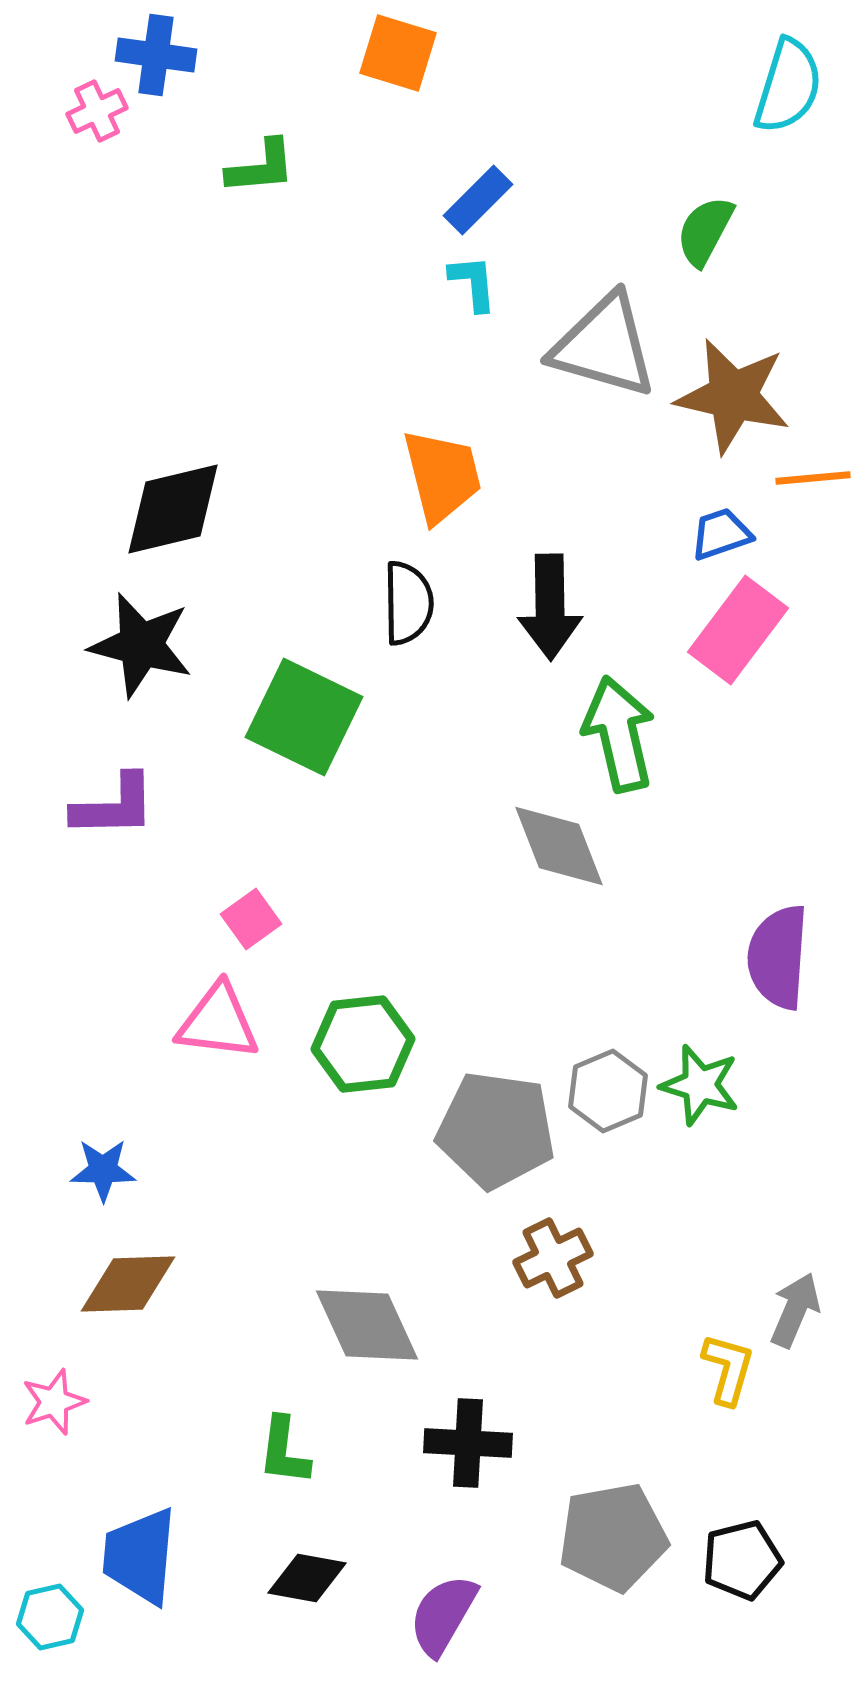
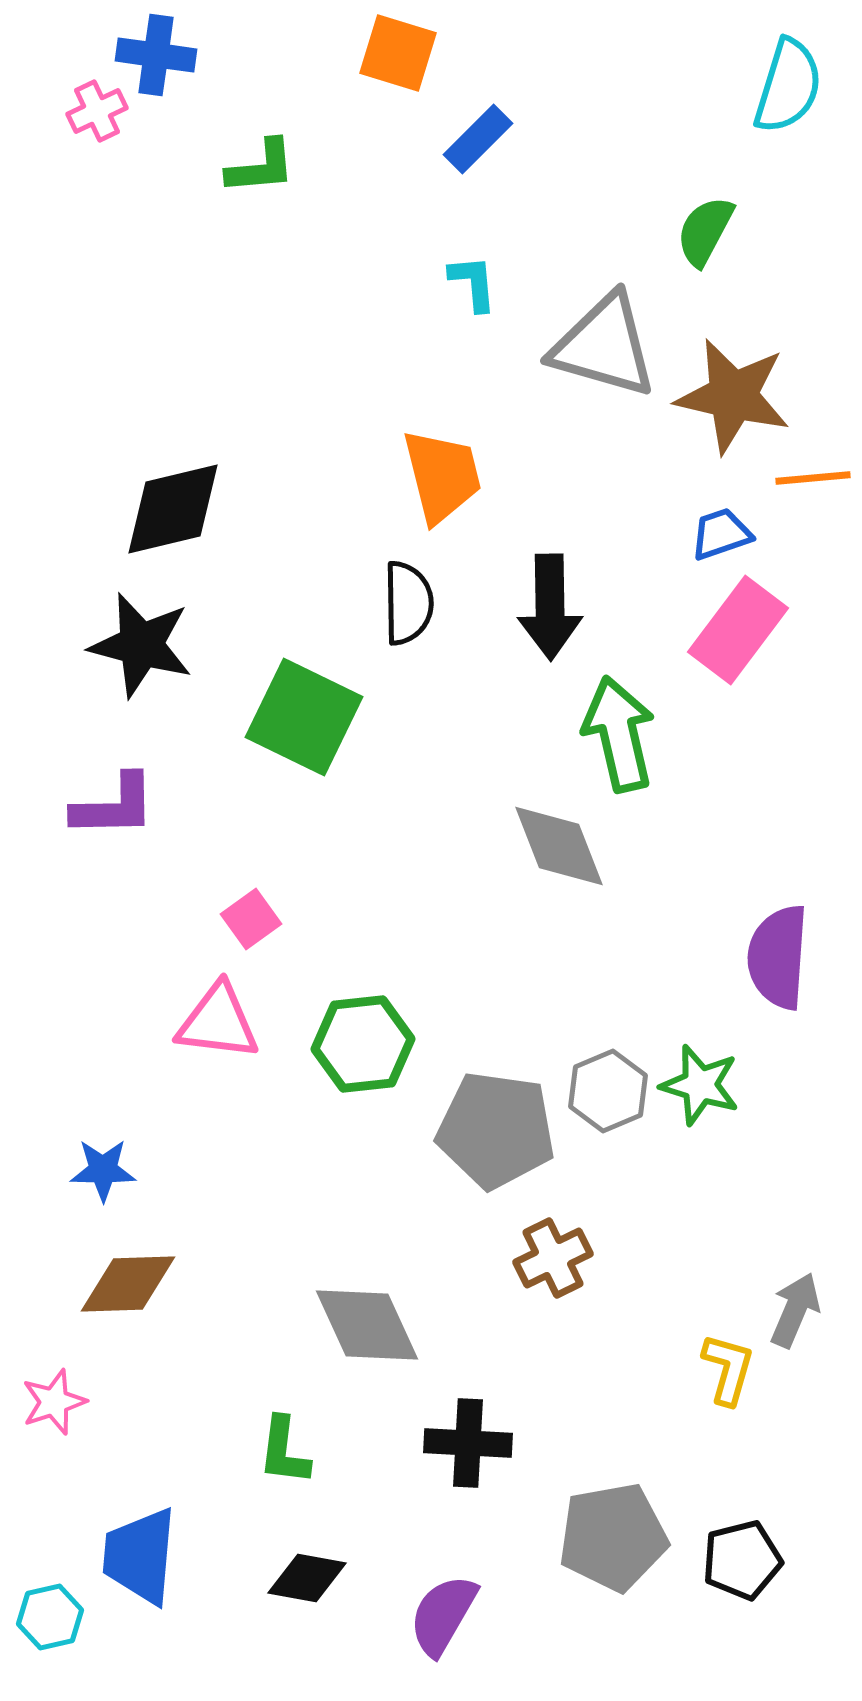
blue rectangle at (478, 200): moved 61 px up
